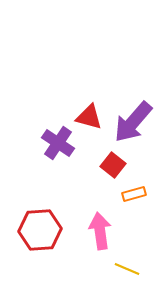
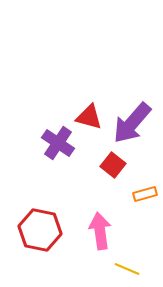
purple arrow: moved 1 px left, 1 px down
orange rectangle: moved 11 px right
red hexagon: rotated 15 degrees clockwise
